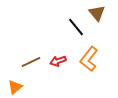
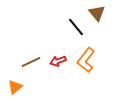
orange L-shape: moved 3 px left, 1 px down
